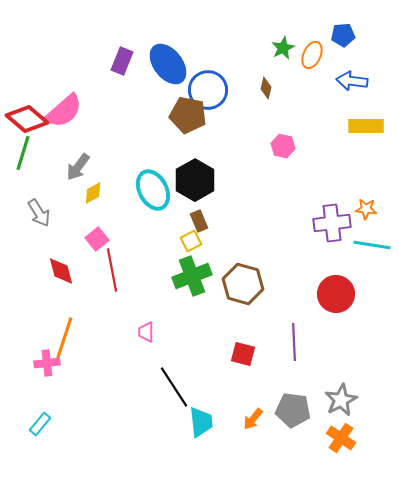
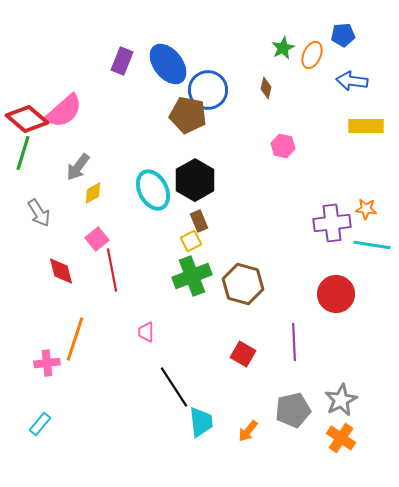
orange line at (64, 339): moved 11 px right
red square at (243, 354): rotated 15 degrees clockwise
gray pentagon at (293, 410): rotated 20 degrees counterclockwise
orange arrow at (253, 419): moved 5 px left, 12 px down
